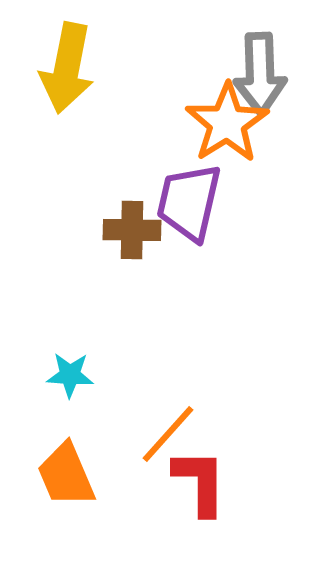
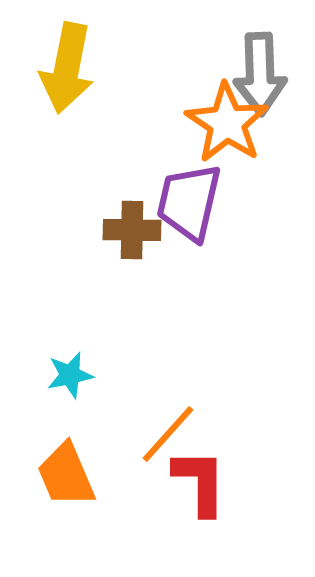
orange star: rotated 6 degrees counterclockwise
cyan star: rotated 15 degrees counterclockwise
